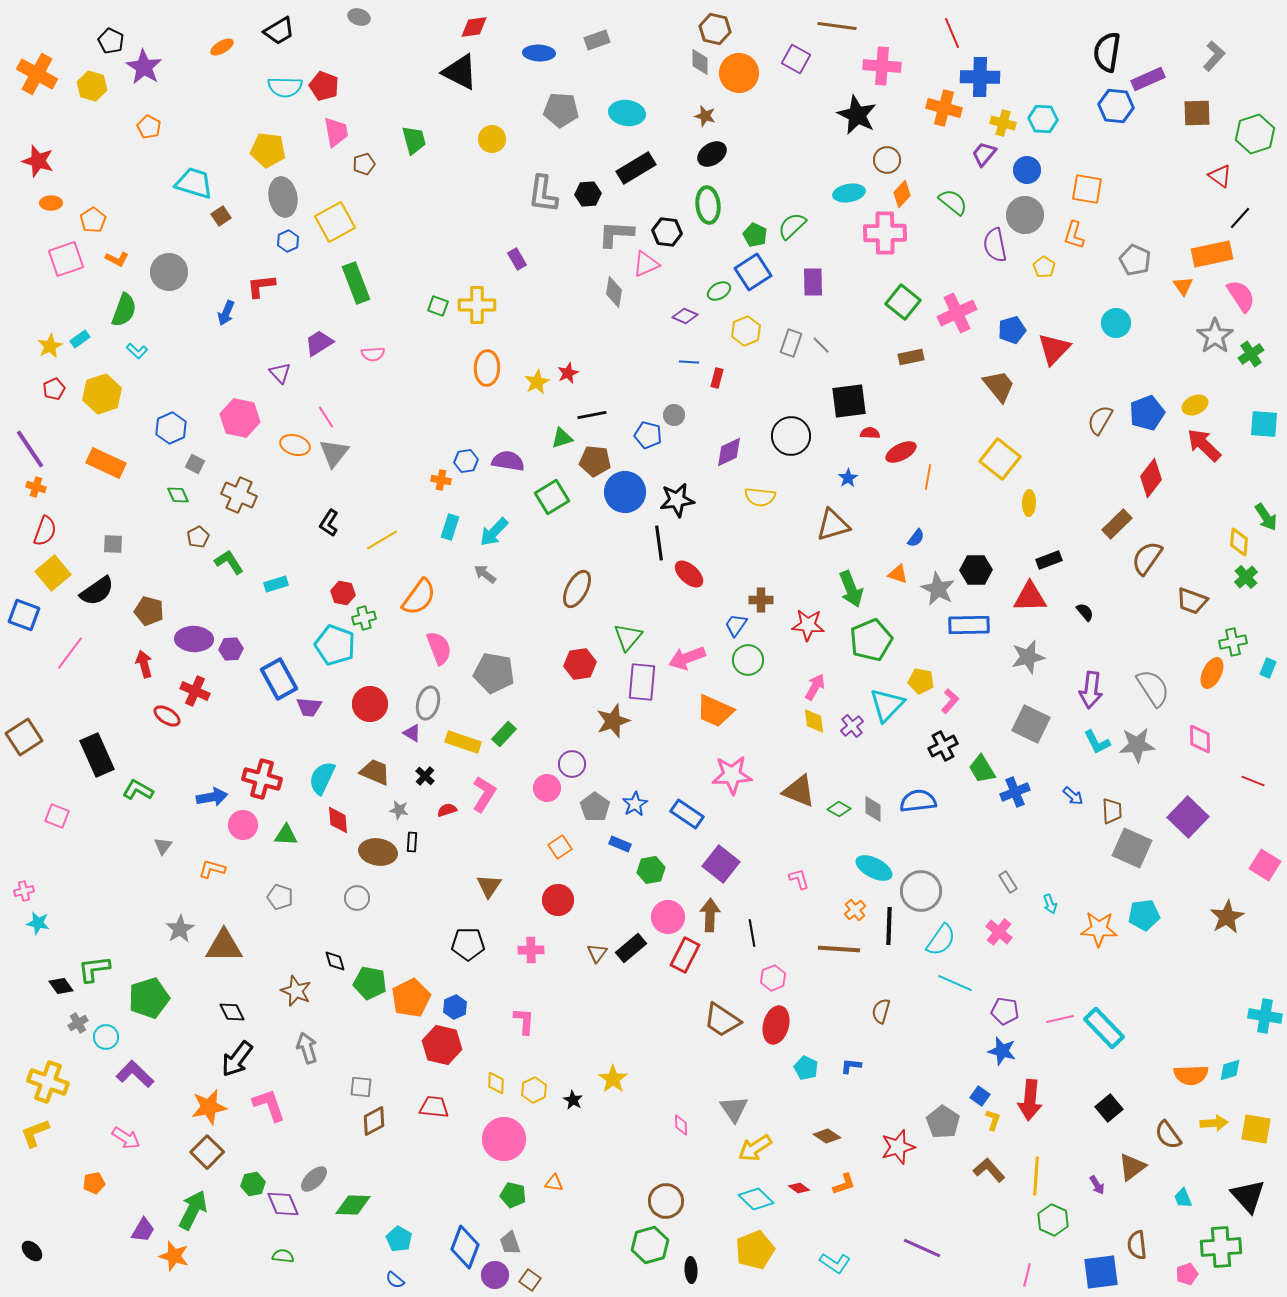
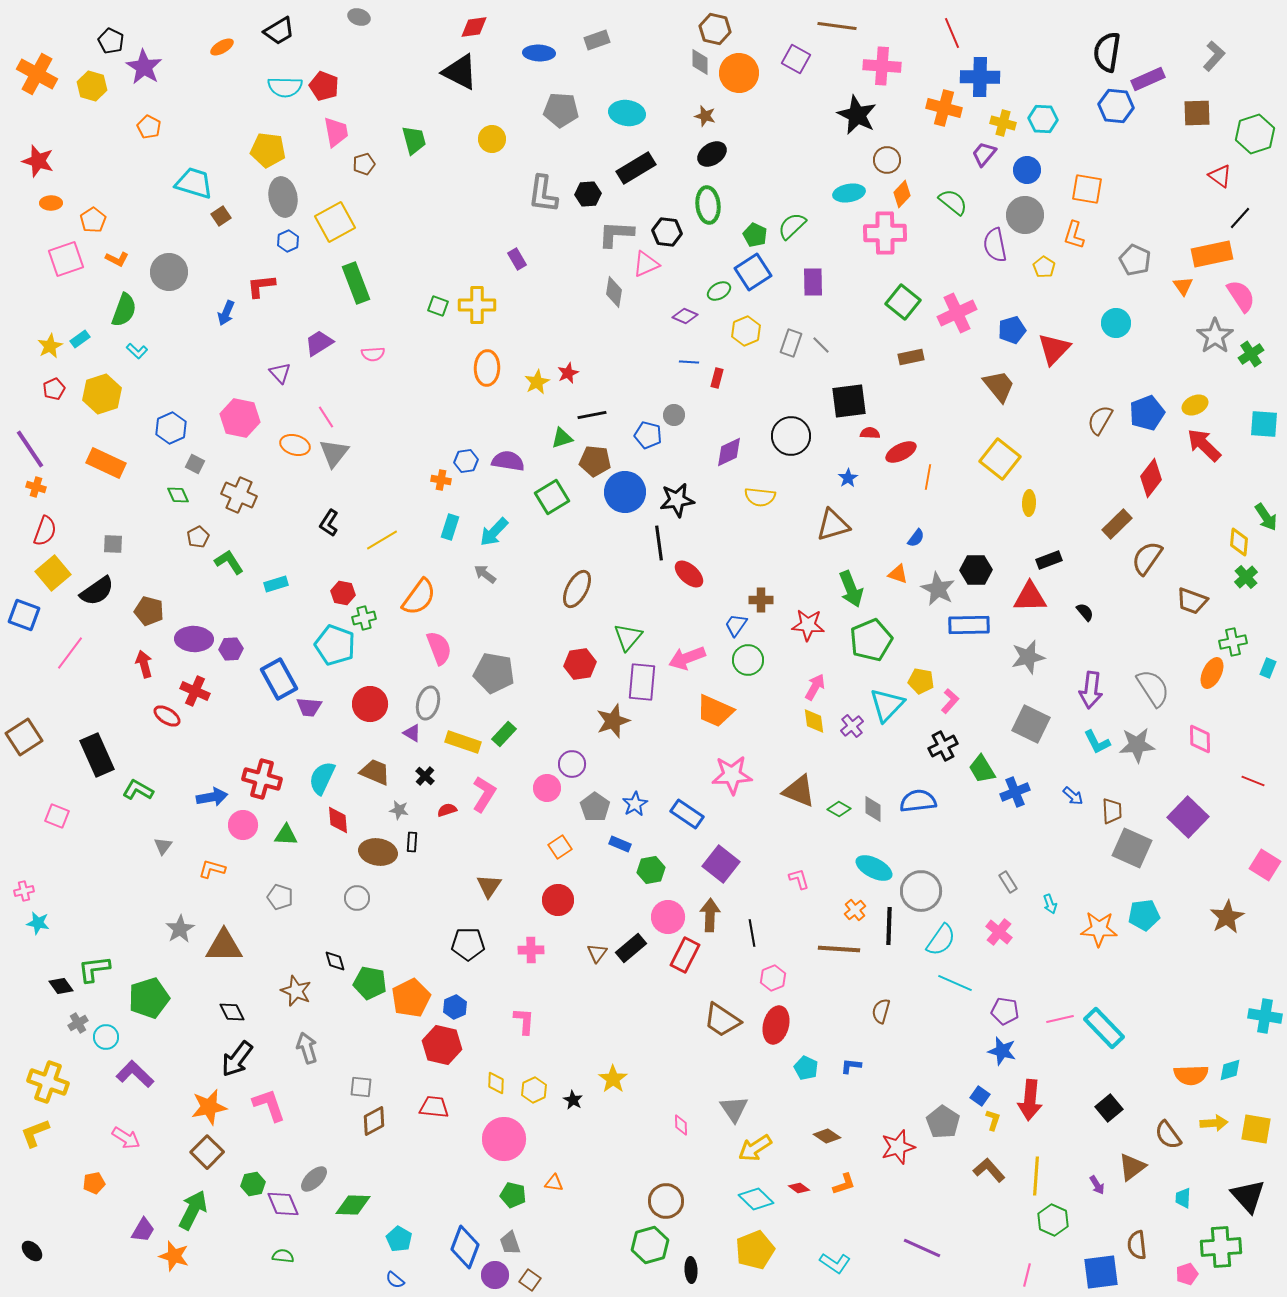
cyan trapezoid at (1183, 1198): rotated 25 degrees clockwise
